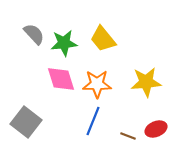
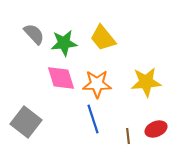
yellow trapezoid: moved 1 px up
pink diamond: moved 1 px up
blue line: moved 2 px up; rotated 40 degrees counterclockwise
brown line: rotated 63 degrees clockwise
